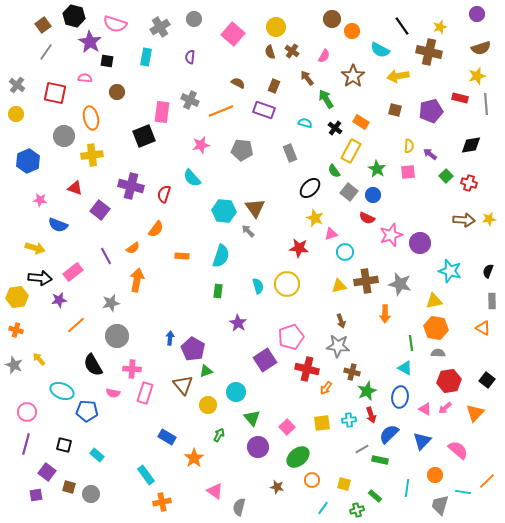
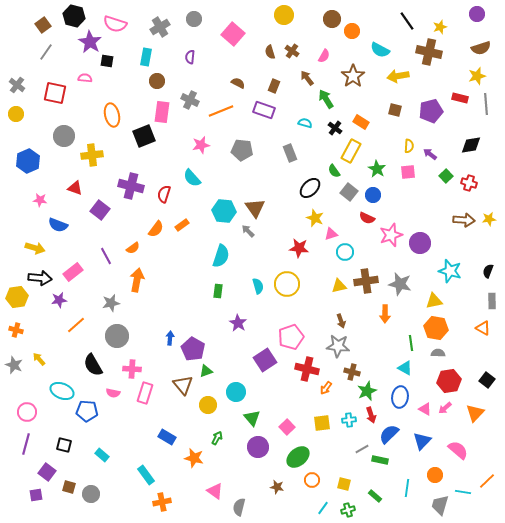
black line at (402, 26): moved 5 px right, 5 px up
yellow circle at (276, 27): moved 8 px right, 12 px up
brown circle at (117, 92): moved 40 px right, 11 px up
orange ellipse at (91, 118): moved 21 px right, 3 px up
orange rectangle at (182, 256): moved 31 px up; rotated 40 degrees counterclockwise
green arrow at (219, 435): moved 2 px left, 3 px down
cyan rectangle at (97, 455): moved 5 px right
orange star at (194, 458): rotated 24 degrees counterclockwise
green cross at (357, 510): moved 9 px left
